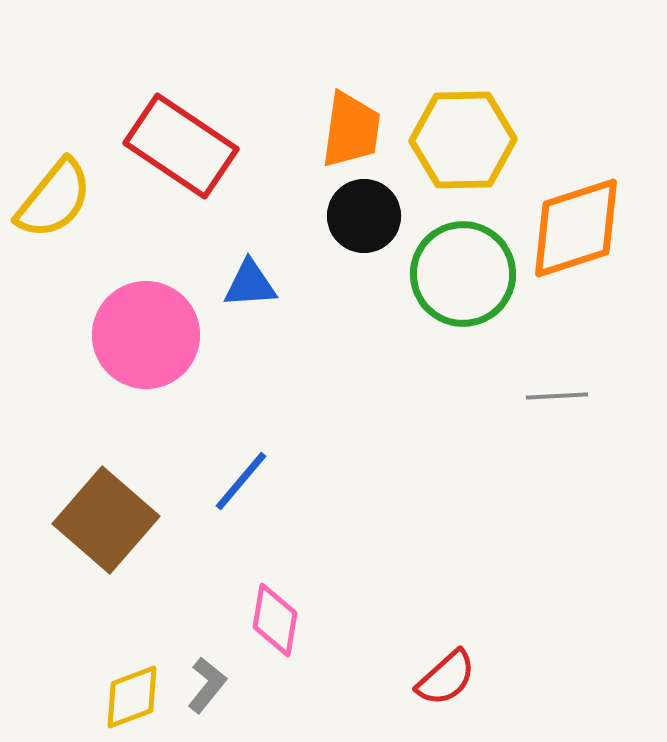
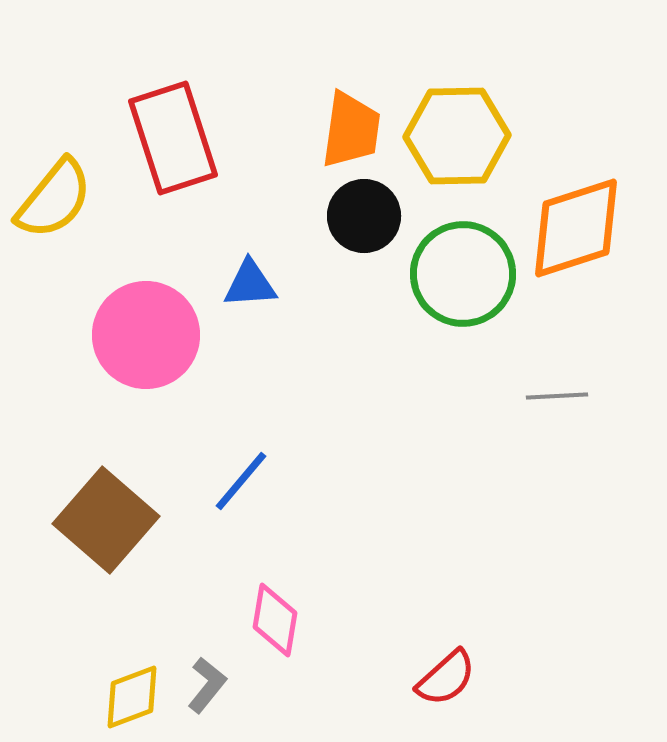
yellow hexagon: moved 6 px left, 4 px up
red rectangle: moved 8 px left, 8 px up; rotated 38 degrees clockwise
